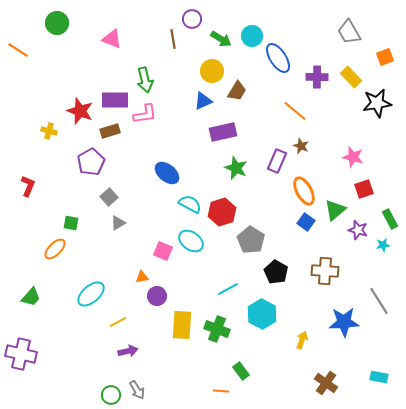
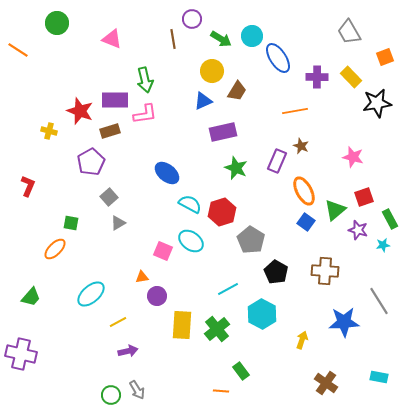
orange line at (295, 111): rotated 50 degrees counterclockwise
red square at (364, 189): moved 8 px down
green cross at (217, 329): rotated 30 degrees clockwise
